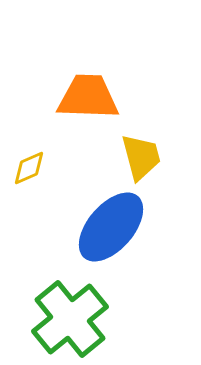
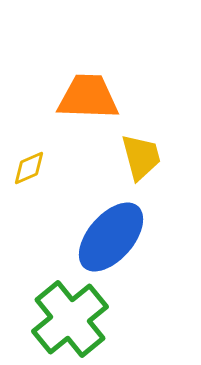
blue ellipse: moved 10 px down
